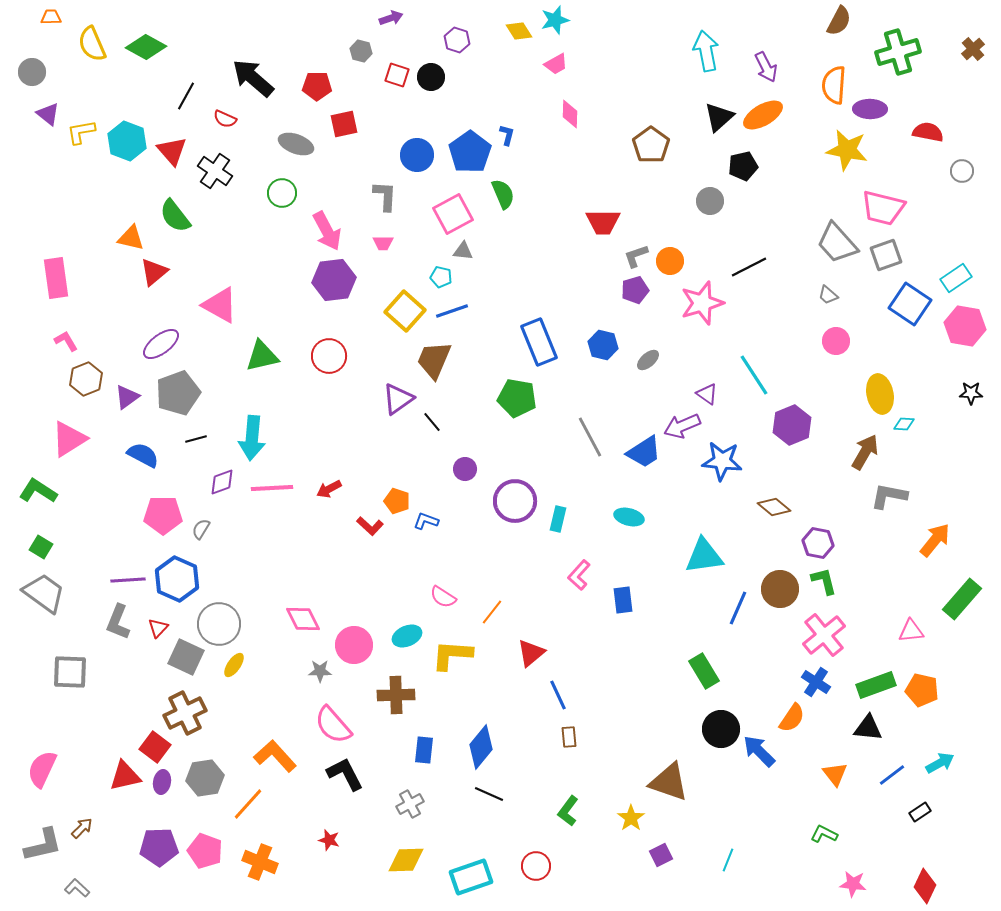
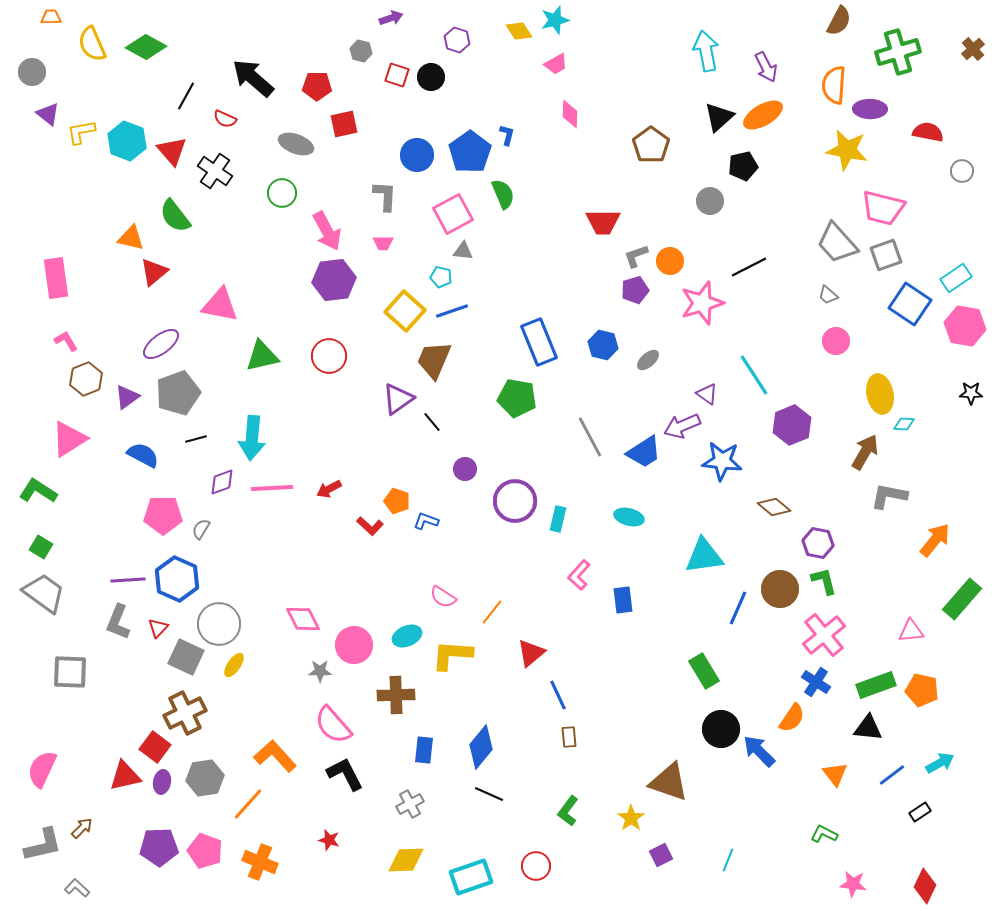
pink triangle at (220, 305): rotated 18 degrees counterclockwise
